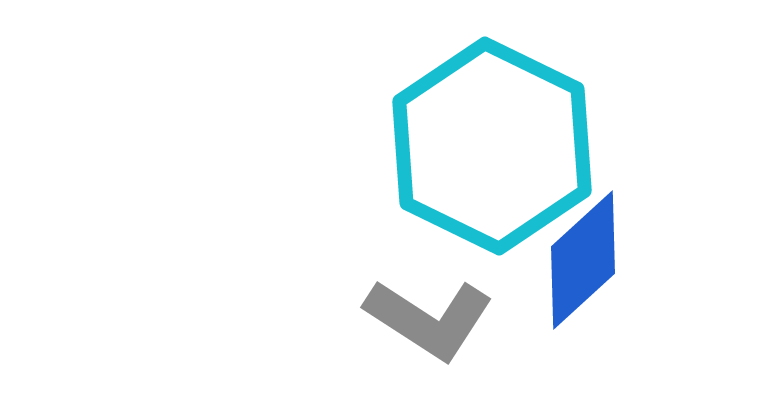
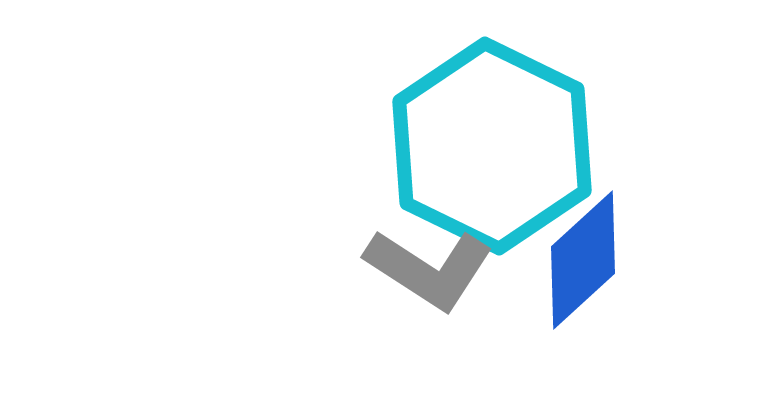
gray L-shape: moved 50 px up
